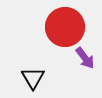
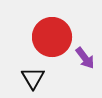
red circle: moved 13 px left, 10 px down
